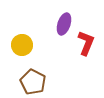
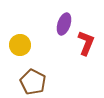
yellow circle: moved 2 px left
